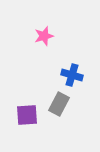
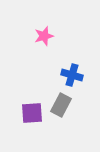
gray rectangle: moved 2 px right, 1 px down
purple square: moved 5 px right, 2 px up
